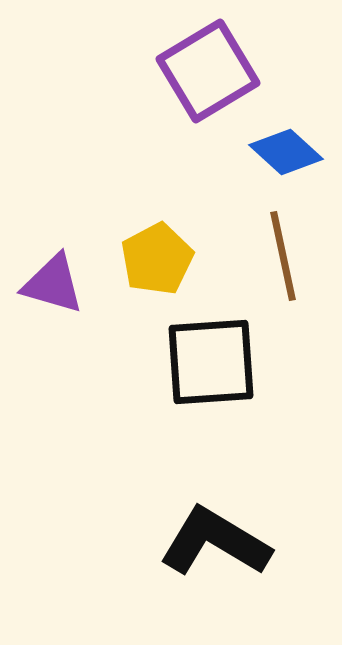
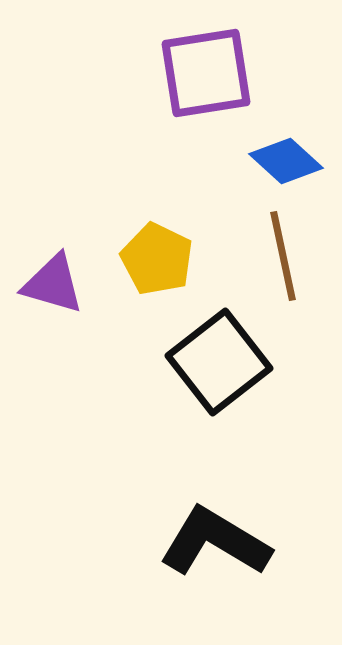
purple square: moved 2 px left, 2 px down; rotated 22 degrees clockwise
blue diamond: moved 9 px down
yellow pentagon: rotated 18 degrees counterclockwise
black square: moved 8 px right; rotated 34 degrees counterclockwise
